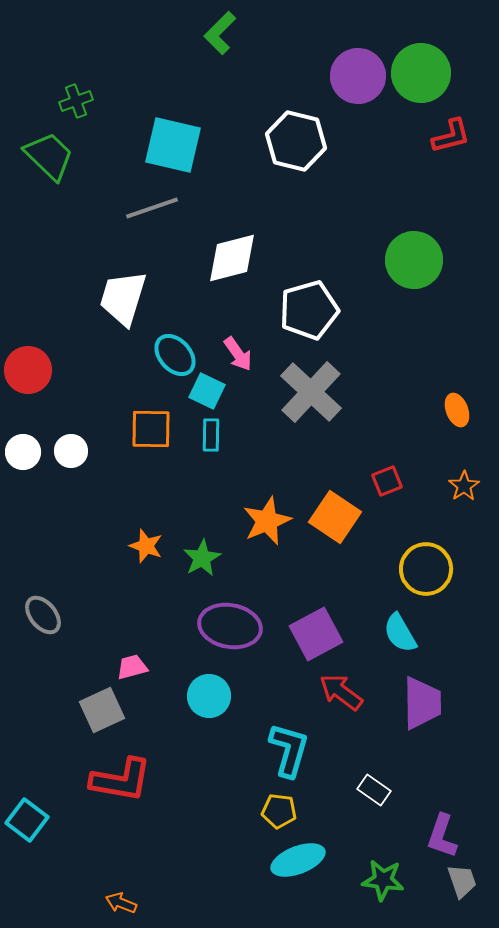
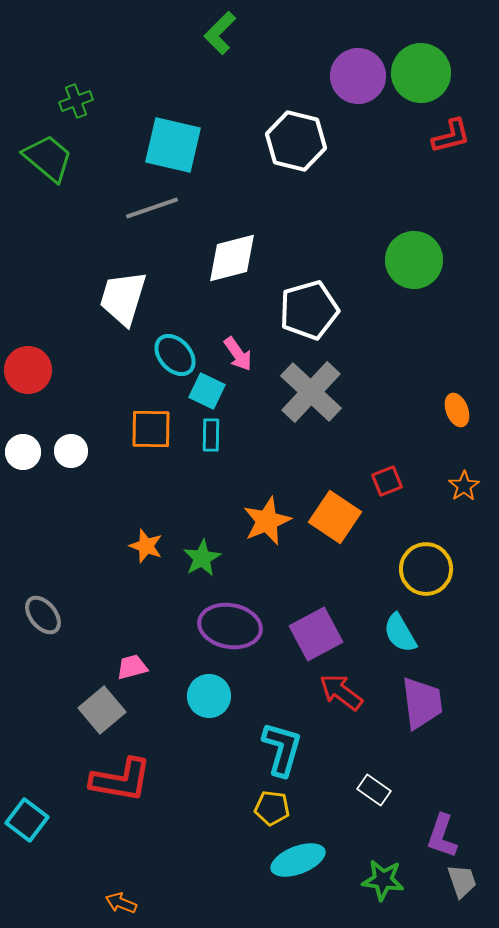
green trapezoid at (49, 156): moved 1 px left, 2 px down; rotated 4 degrees counterclockwise
purple trapezoid at (422, 703): rotated 6 degrees counterclockwise
gray square at (102, 710): rotated 15 degrees counterclockwise
cyan L-shape at (289, 750): moved 7 px left, 1 px up
yellow pentagon at (279, 811): moved 7 px left, 3 px up
